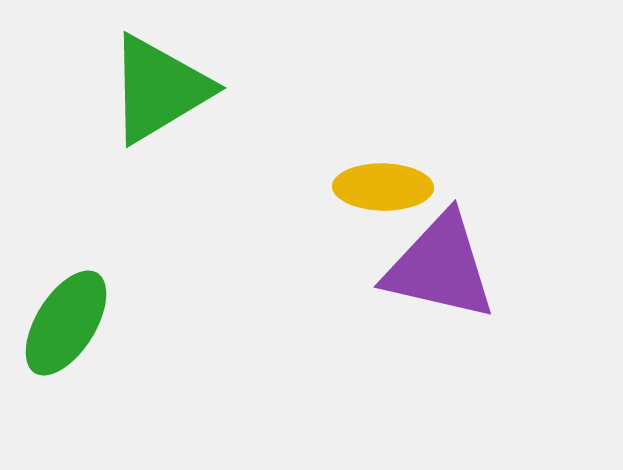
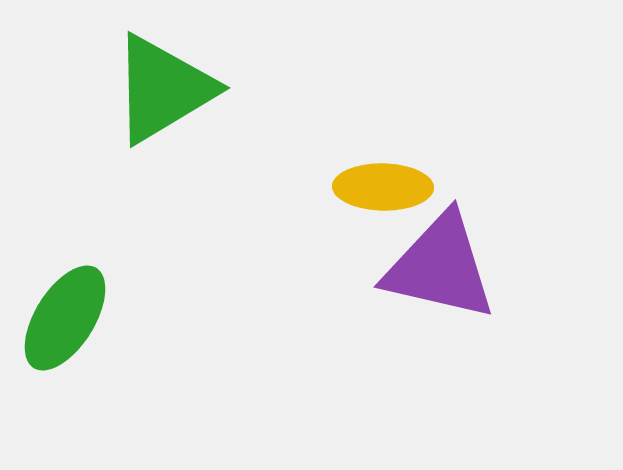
green triangle: moved 4 px right
green ellipse: moved 1 px left, 5 px up
